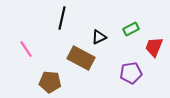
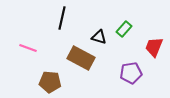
green rectangle: moved 7 px left; rotated 21 degrees counterclockwise
black triangle: rotated 42 degrees clockwise
pink line: moved 2 px right, 1 px up; rotated 36 degrees counterclockwise
